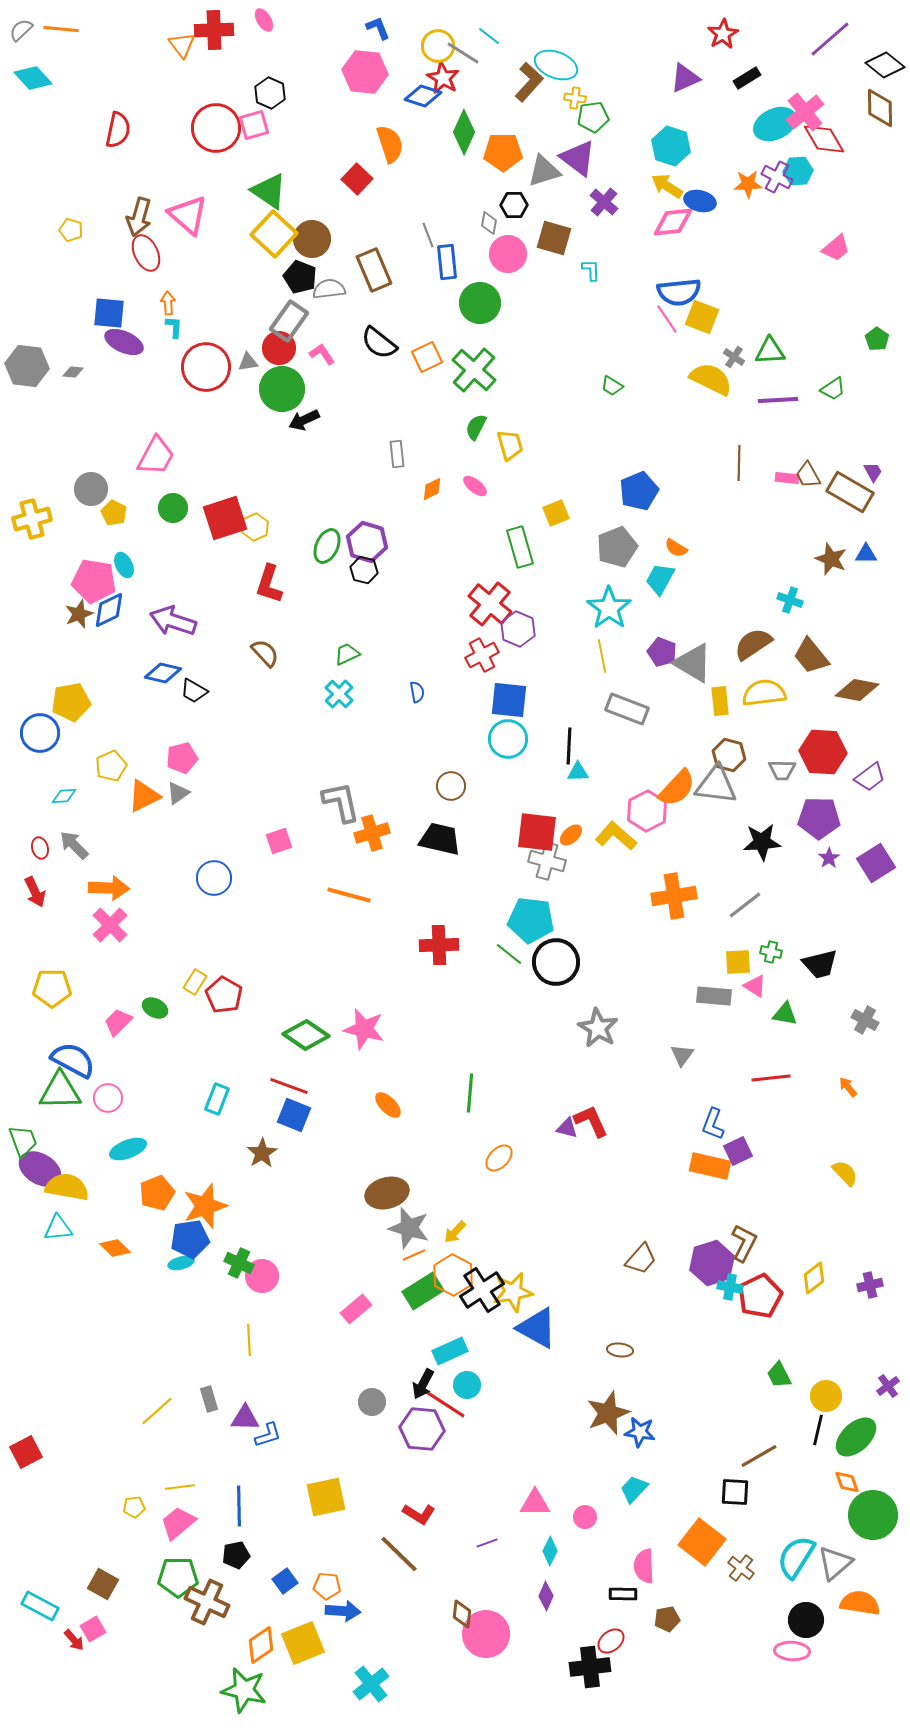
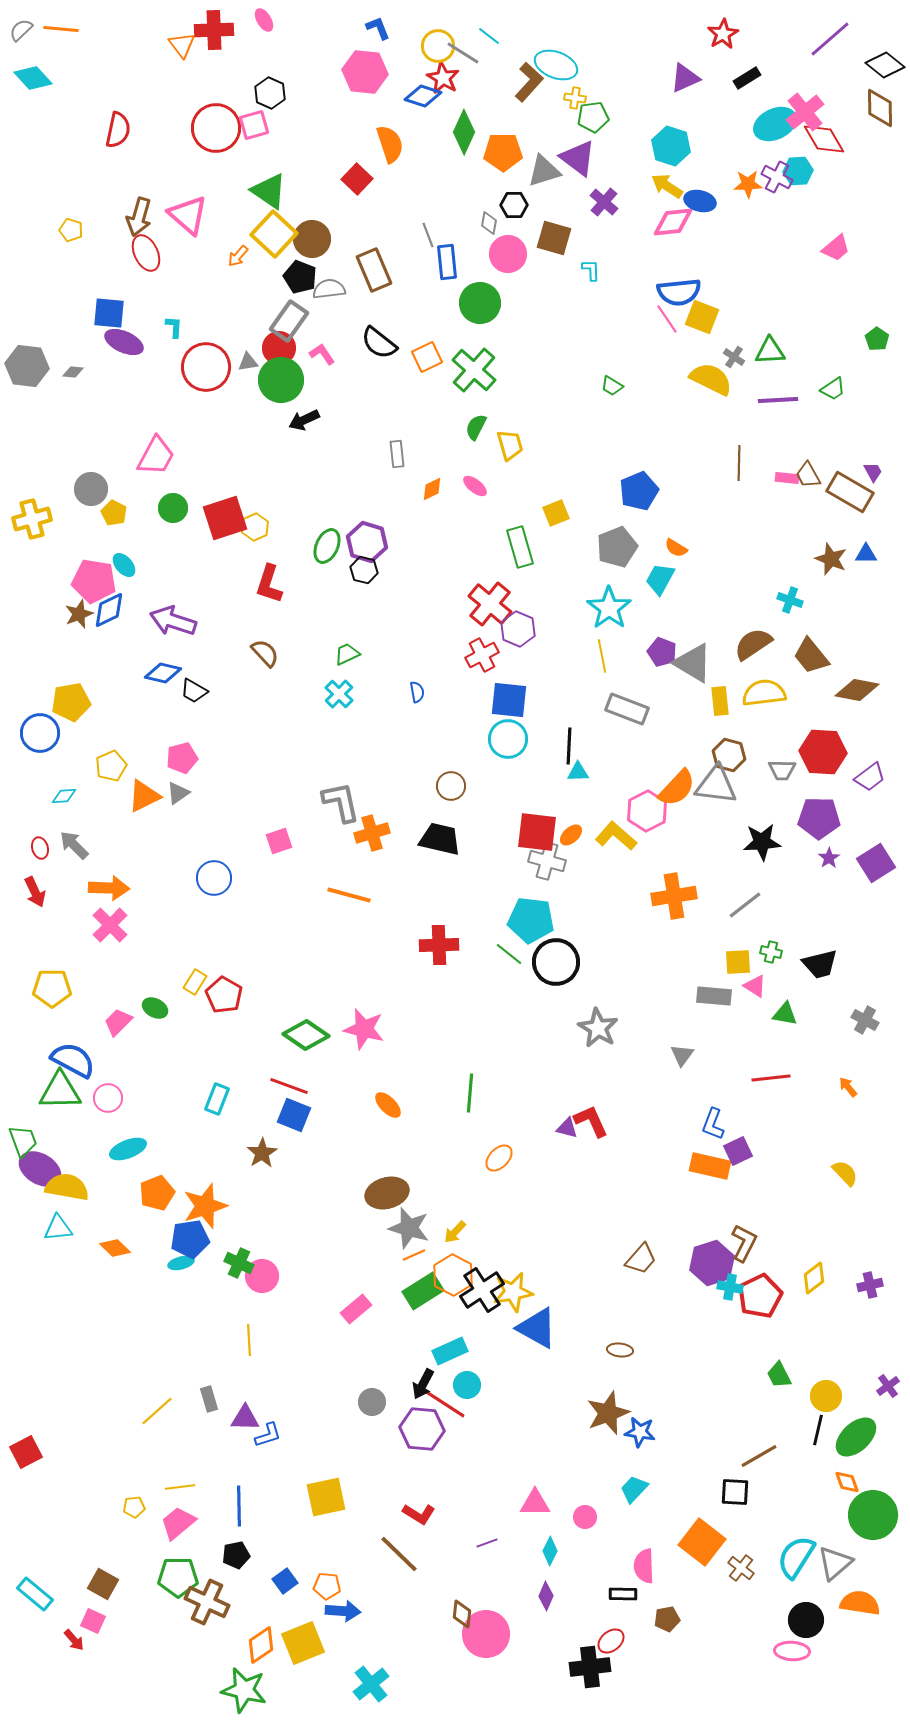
orange arrow at (168, 303): moved 70 px right, 47 px up; rotated 135 degrees counterclockwise
green circle at (282, 389): moved 1 px left, 9 px up
cyan ellipse at (124, 565): rotated 15 degrees counterclockwise
cyan rectangle at (40, 1606): moved 5 px left, 12 px up; rotated 12 degrees clockwise
pink square at (93, 1629): moved 8 px up; rotated 35 degrees counterclockwise
